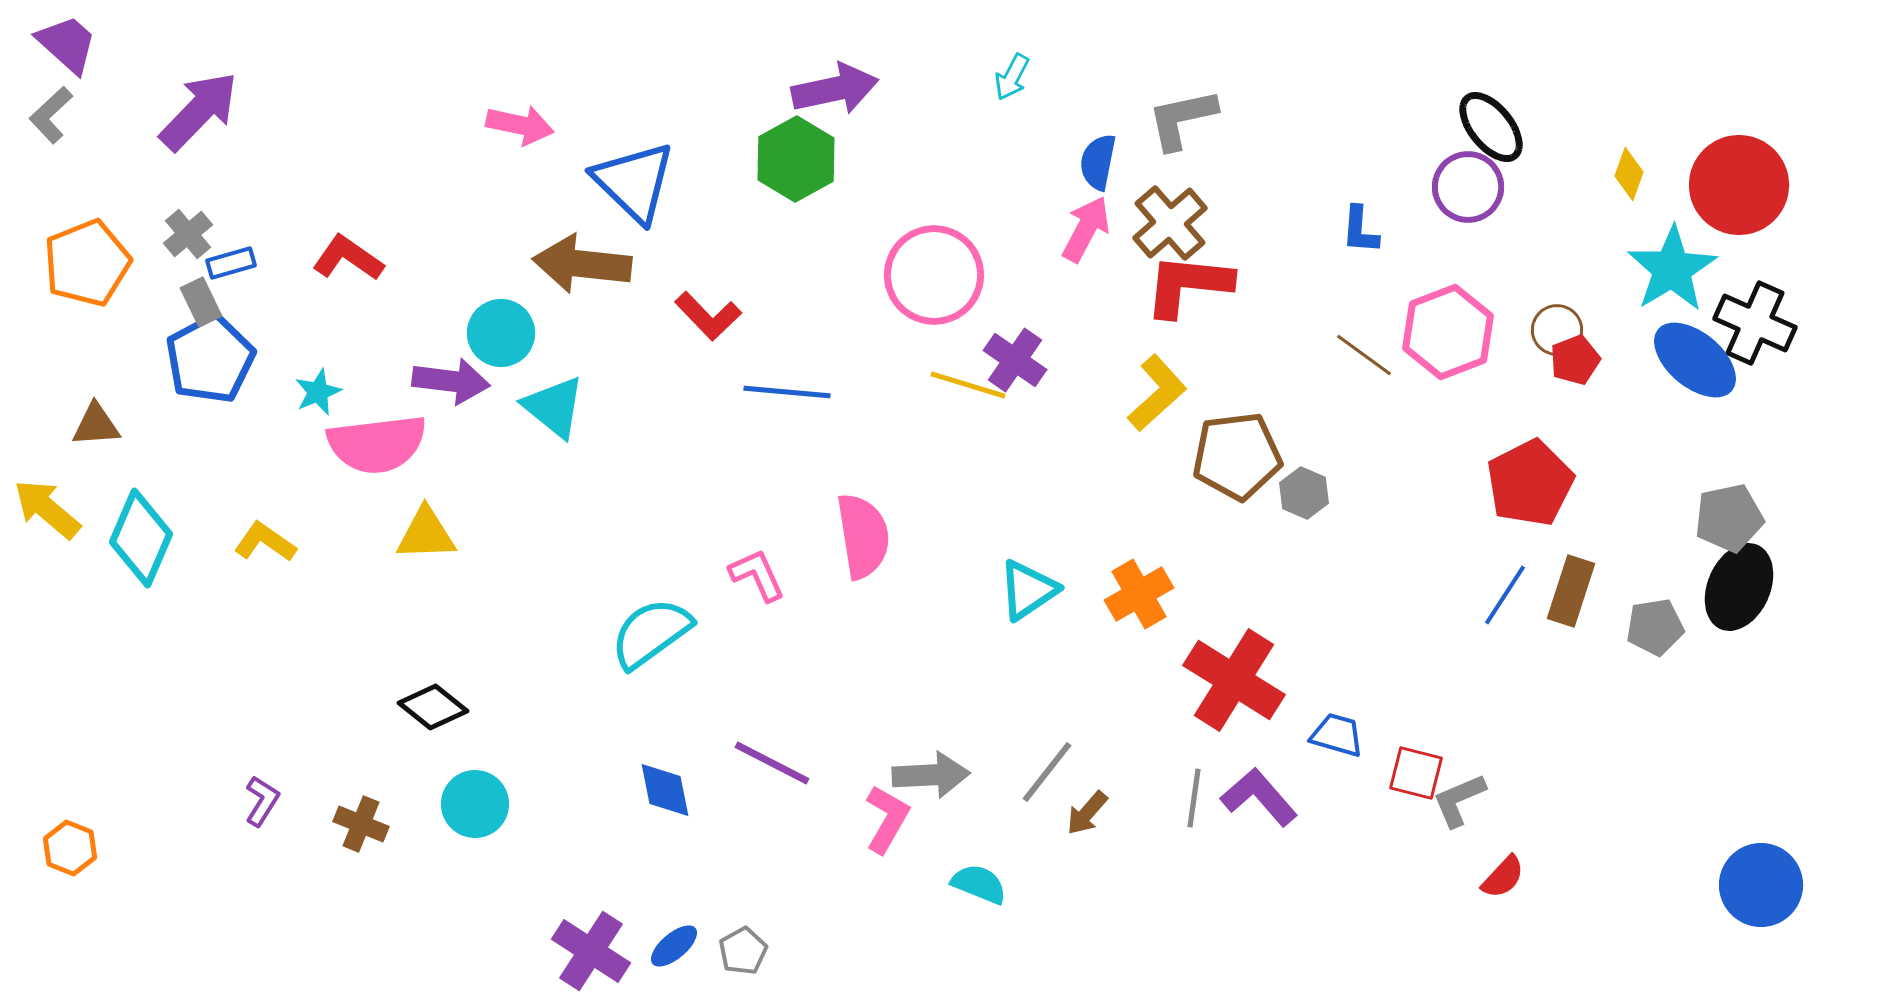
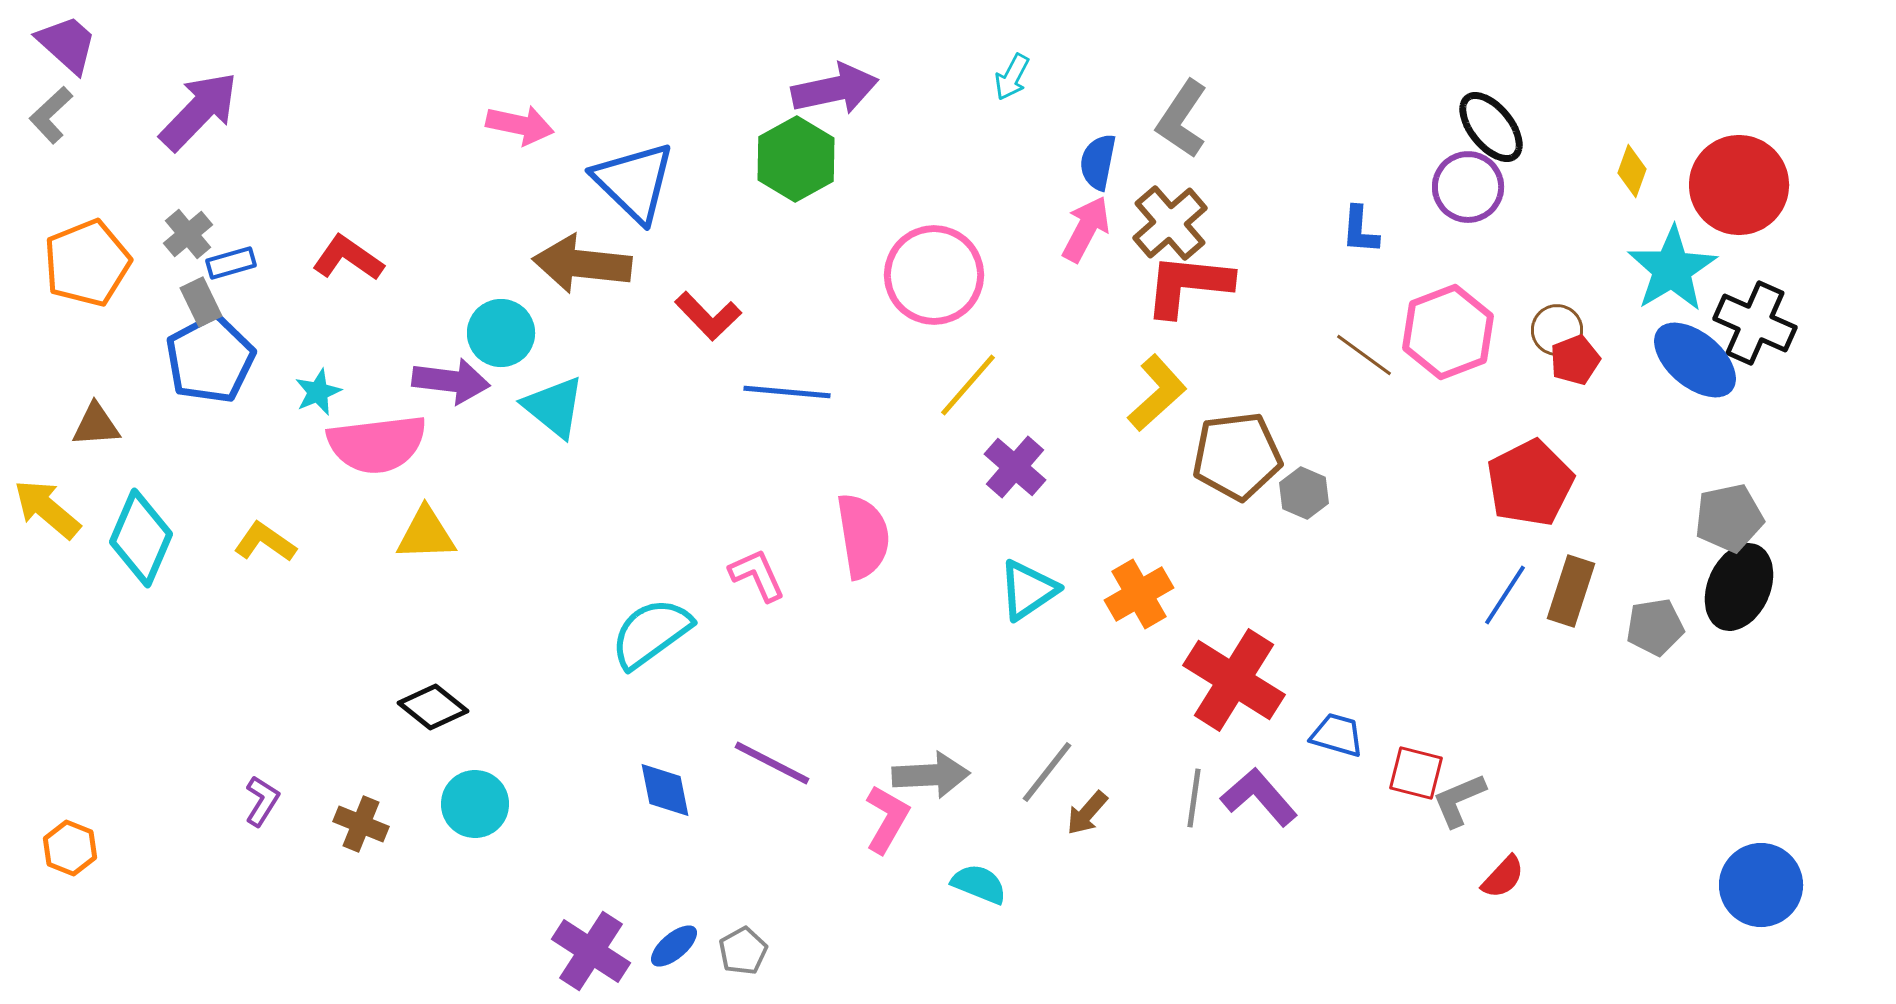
gray L-shape at (1182, 119): rotated 44 degrees counterclockwise
yellow diamond at (1629, 174): moved 3 px right, 3 px up
purple cross at (1015, 360): moved 107 px down; rotated 6 degrees clockwise
yellow line at (968, 385): rotated 66 degrees counterclockwise
